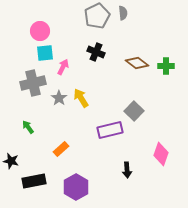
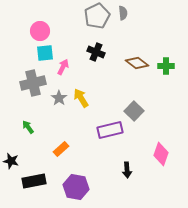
purple hexagon: rotated 20 degrees counterclockwise
